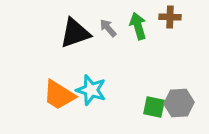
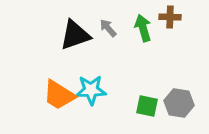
green arrow: moved 5 px right, 2 px down
black triangle: moved 2 px down
cyan star: rotated 20 degrees counterclockwise
gray hexagon: rotated 12 degrees clockwise
green square: moved 7 px left, 1 px up
